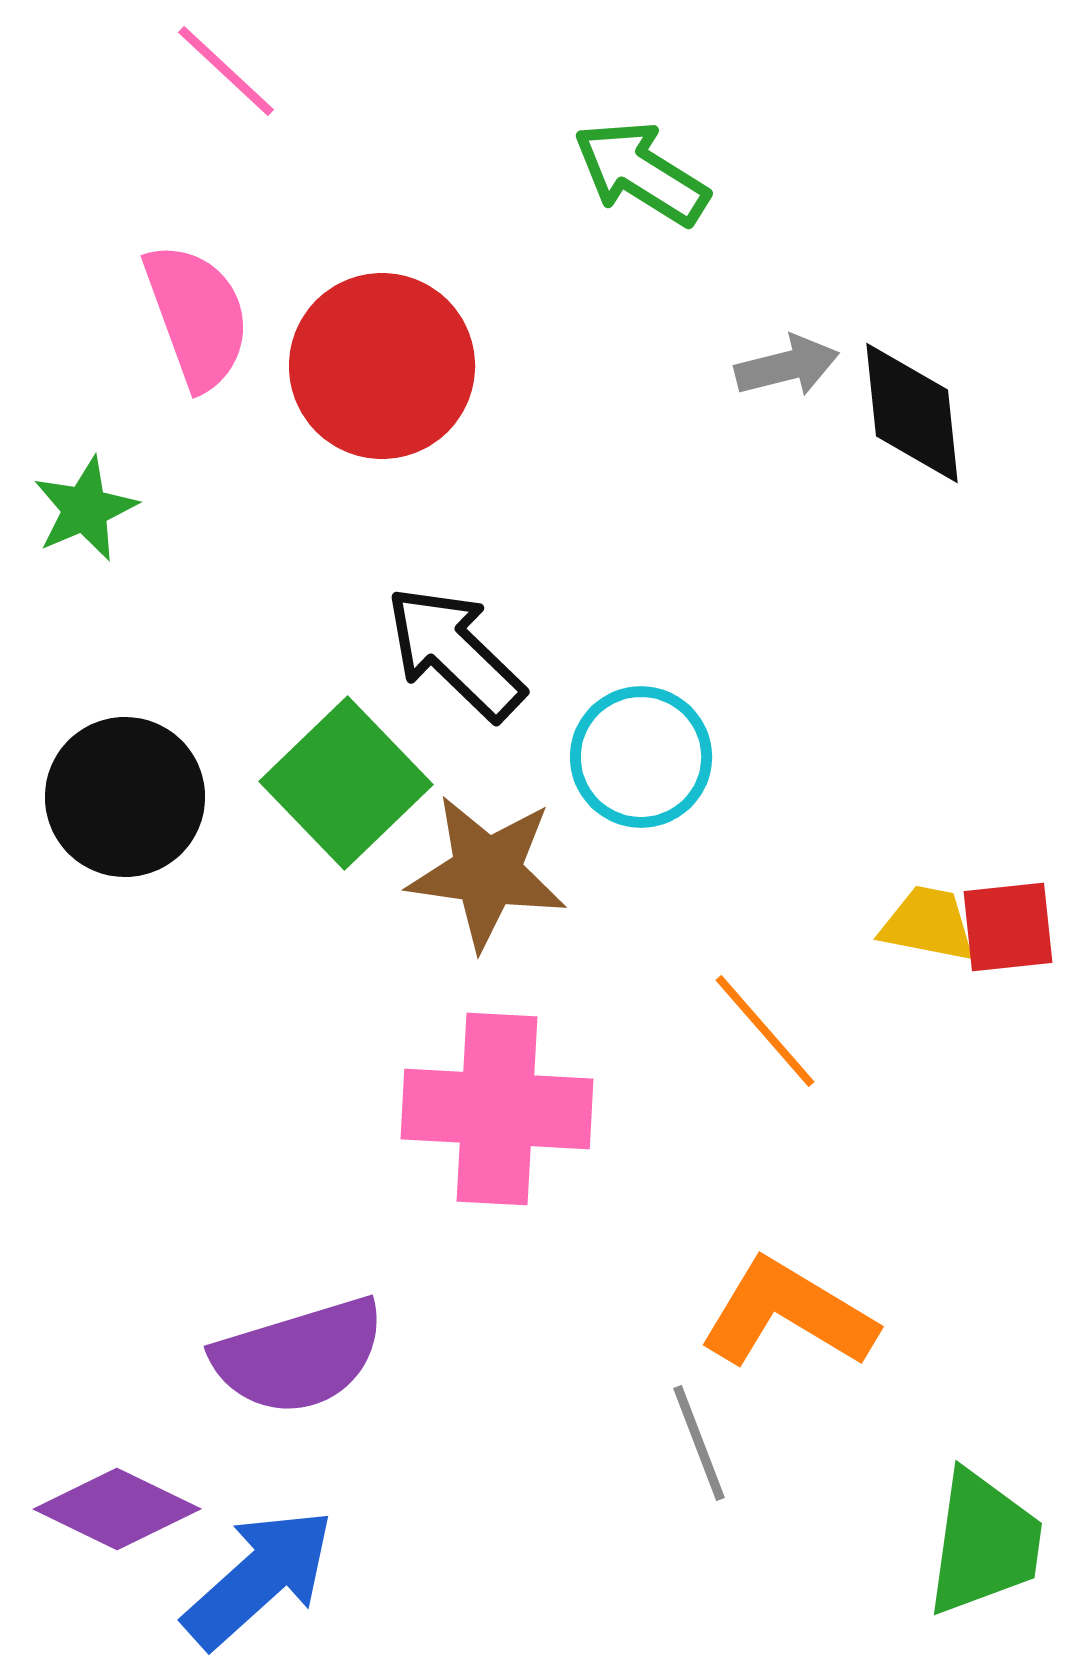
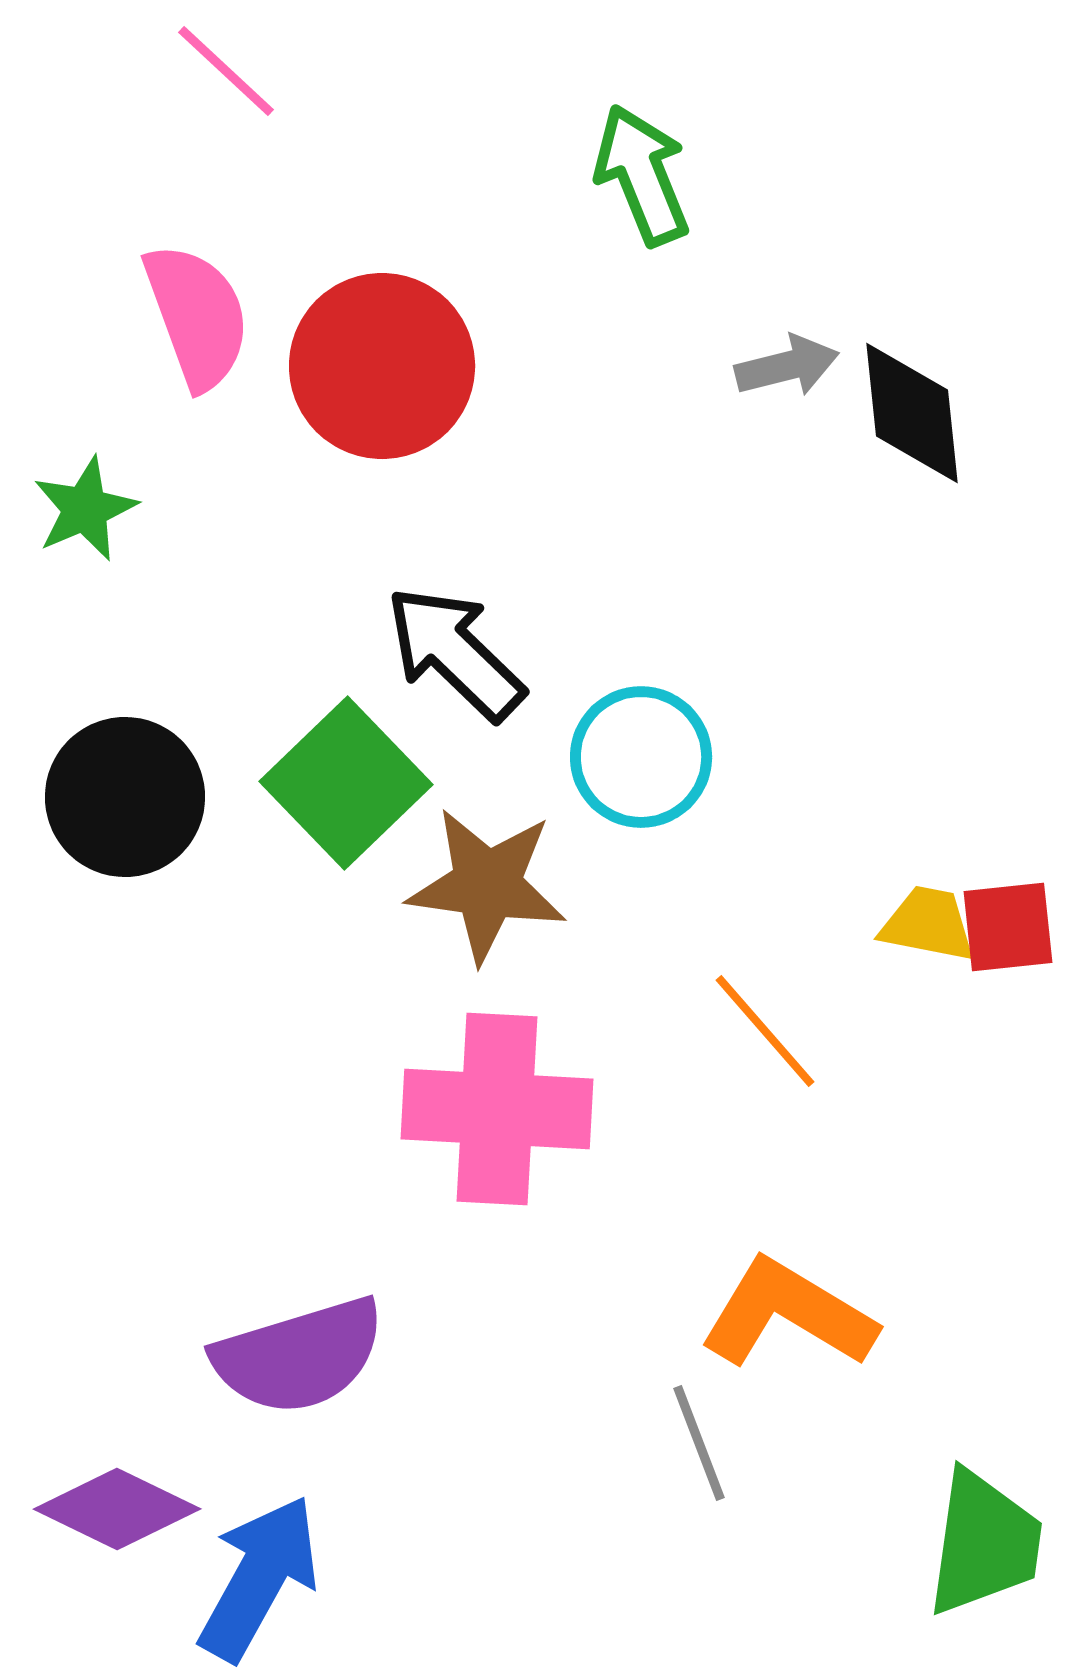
green arrow: moved 1 px right, 2 px down; rotated 36 degrees clockwise
brown star: moved 13 px down
blue arrow: rotated 19 degrees counterclockwise
